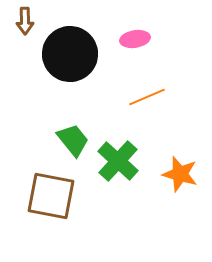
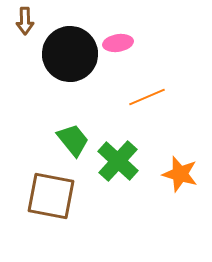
pink ellipse: moved 17 px left, 4 px down
